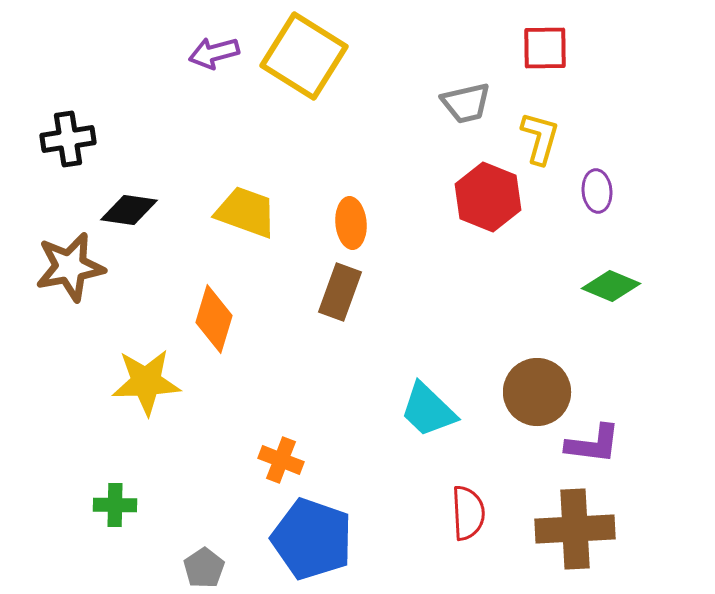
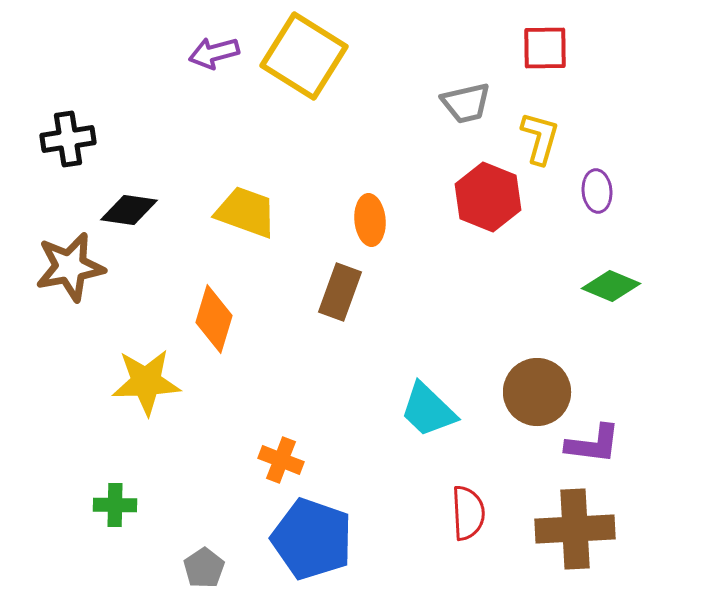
orange ellipse: moved 19 px right, 3 px up
